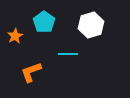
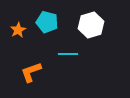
cyan pentagon: moved 3 px right; rotated 20 degrees counterclockwise
orange star: moved 3 px right, 6 px up
